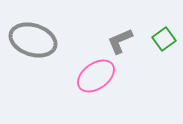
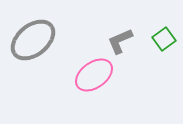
gray ellipse: rotated 57 degrees counterclockwise
pink ellipse: moved 2 px left, 1 px up
